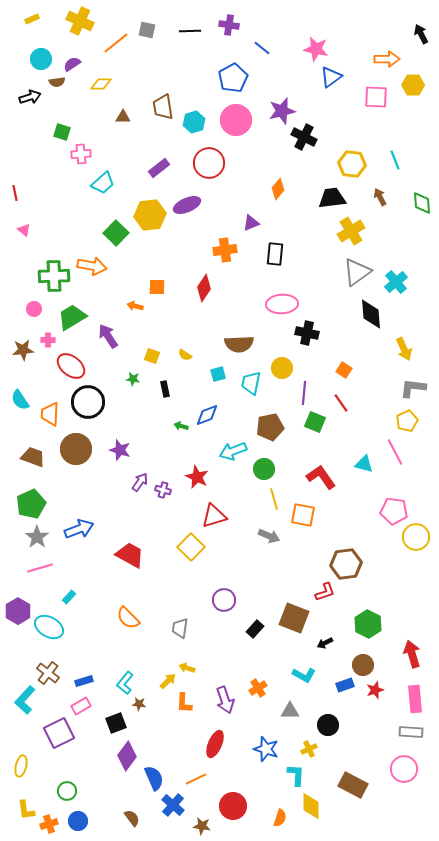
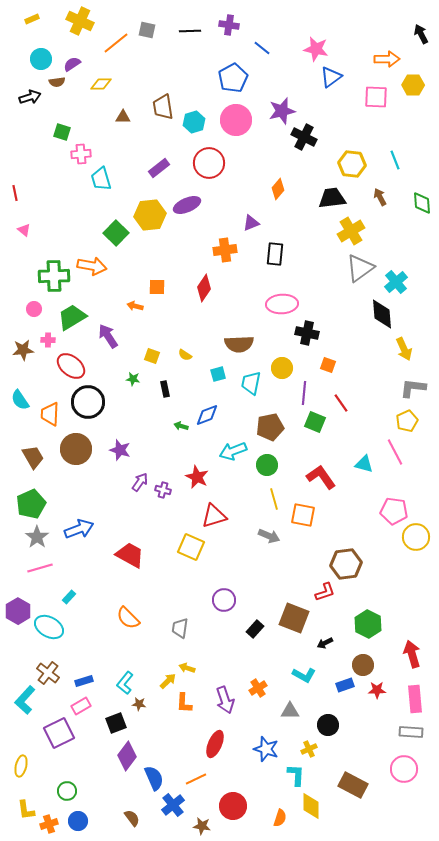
cyan trapezoid at (103, 183): moved 2 px left, 4 px up; rotated 115 degrees clockwise
gray triangle at (357, 272): moved 3 px right, 4 px up
black diamond at (371, 314): moved 11 px right
orange square at (344, 370): moved 16 px left, 5 px up; rotated 14 degrees counterclockwise
brown trapezoid at (33, 457): rotated 40 degrees clockwise
green circle at (264, 469): moved 3 px right, 4 px up
yellow square at (191, 547): rotated 20 degrees counterclockwise
red star at (375, 690): moved 2 px right; rotated 18 degrees clockwise
blue cross at (173, 805): rotated 10 degrees clockwise
